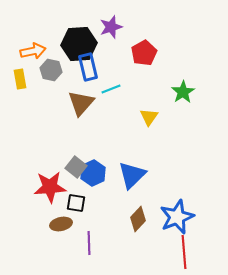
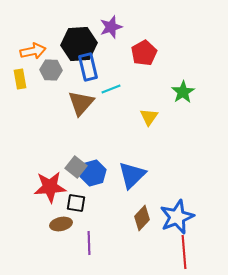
gray hexagon: rotated 10 degrees counterclockwise
blue hexagon: rotated 10 degrees clockwise
brown diamond: moved 4 px right, 1 px up
